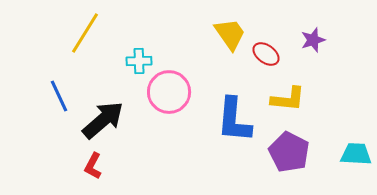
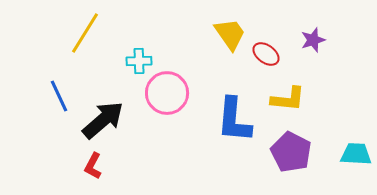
pink circle: moved 2 px left, 1 px down
purple pentagon: moved 2 px right
